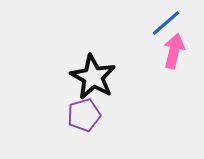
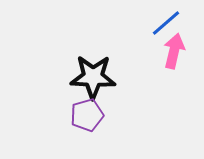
black star: rotated 27 degrees counterclockwise
purple pentagon: moved 3 px right
